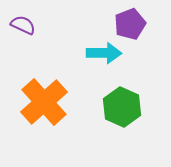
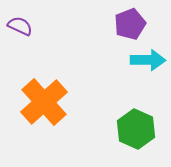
purple semicircle: moved 3 px left, 1 px down
cyan arrow: moved 44 px right, 7 px down
green hexagon: moved 14 px right, 22 px down
